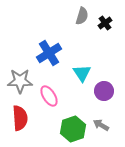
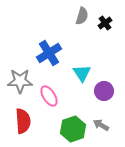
red semicircle: moved 3 px right, 3 px down
